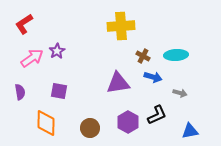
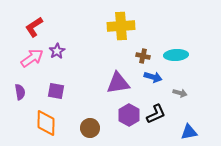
red L-shape: moved 10 px right, 3 px down
brown cross: rotated 16 degrees counterclockwise
purple square: moved 3 px left
black L-shape: moved 1 px left, 1 px up
purple hexagon: moved 1 px right, 7 px up
blue triangle: moved 1 px left, 1 px down
